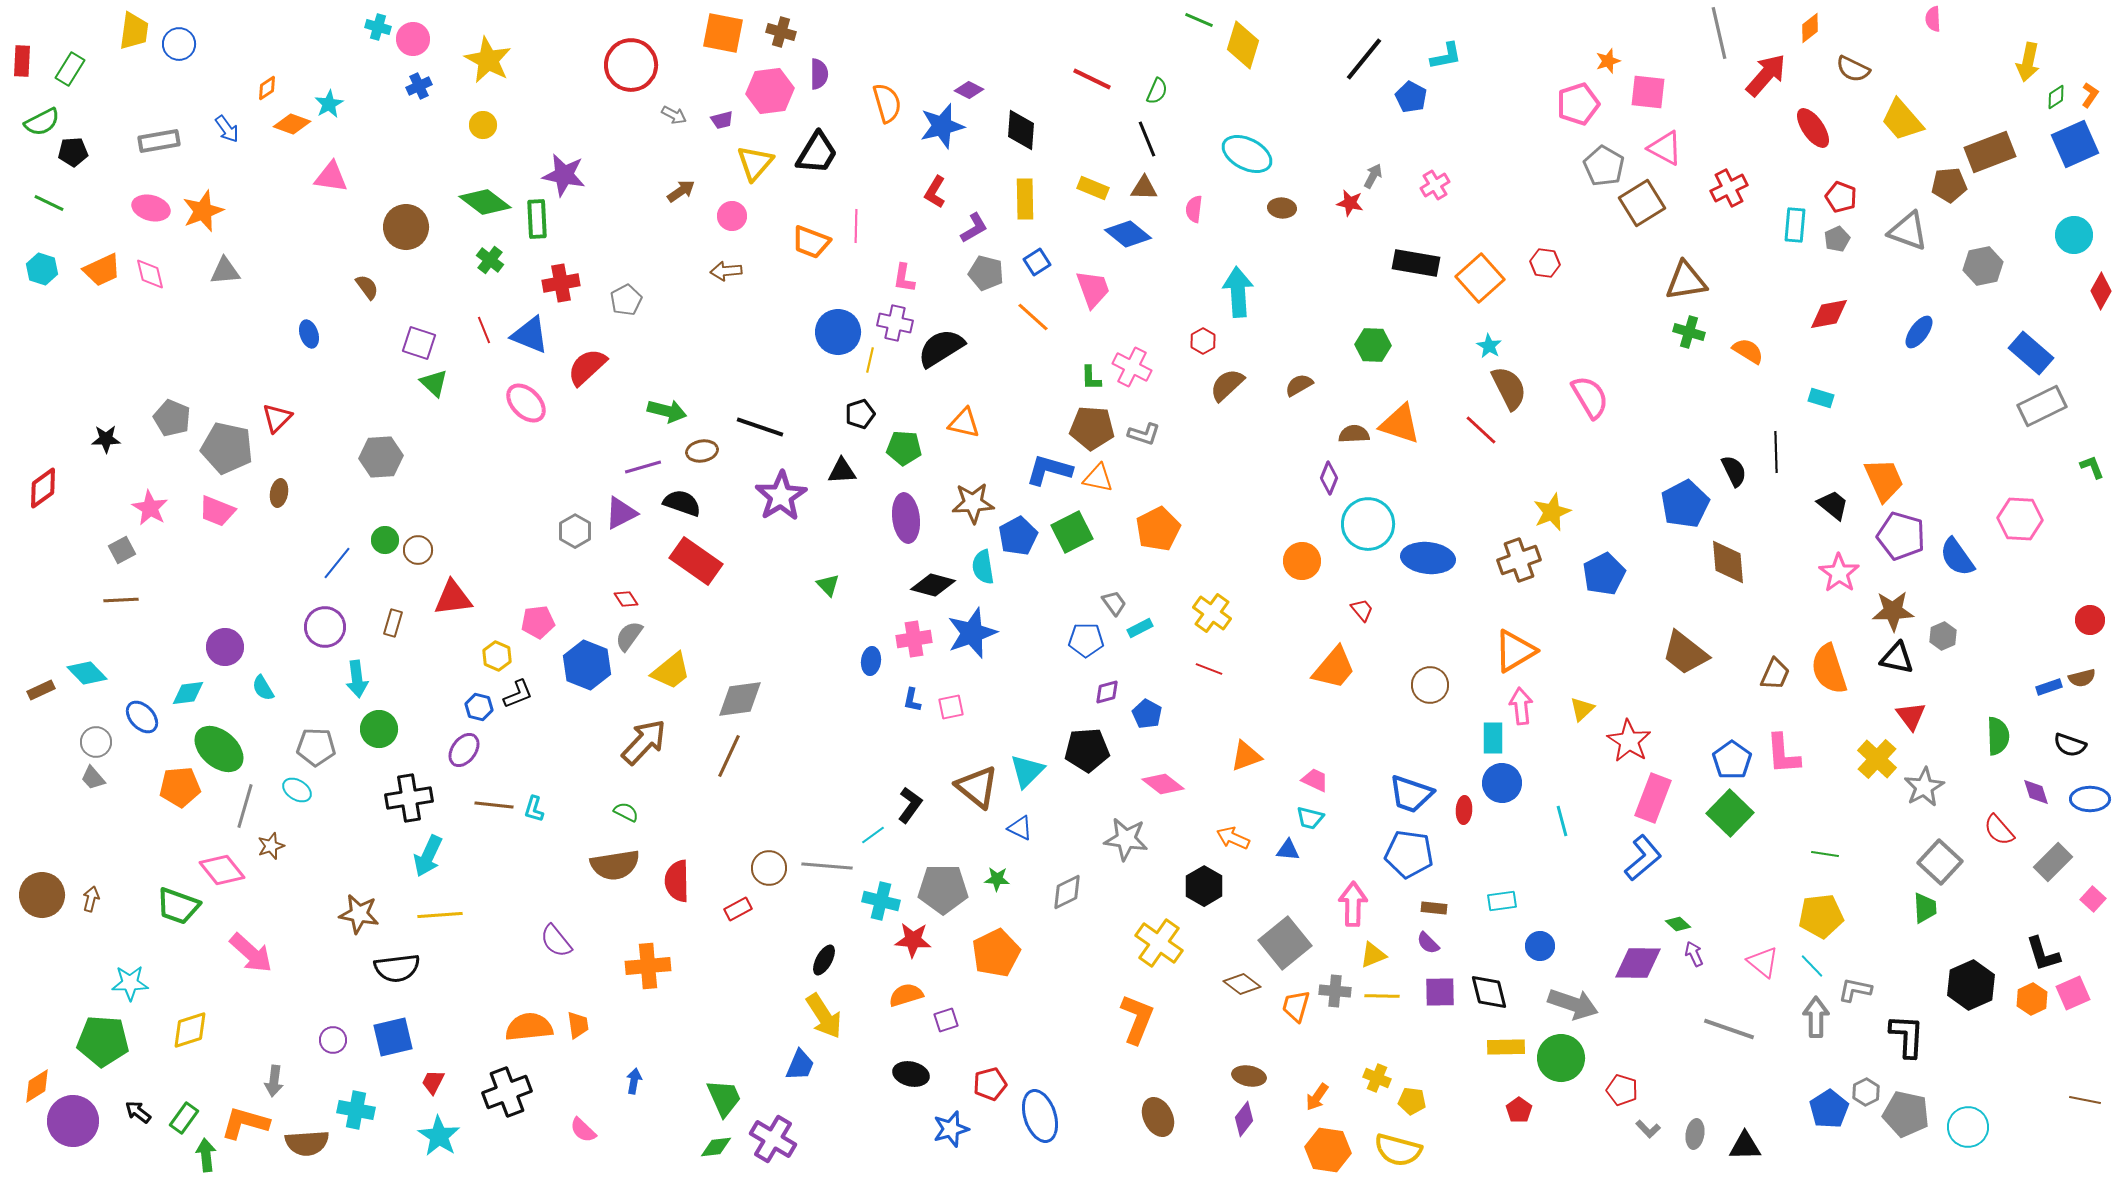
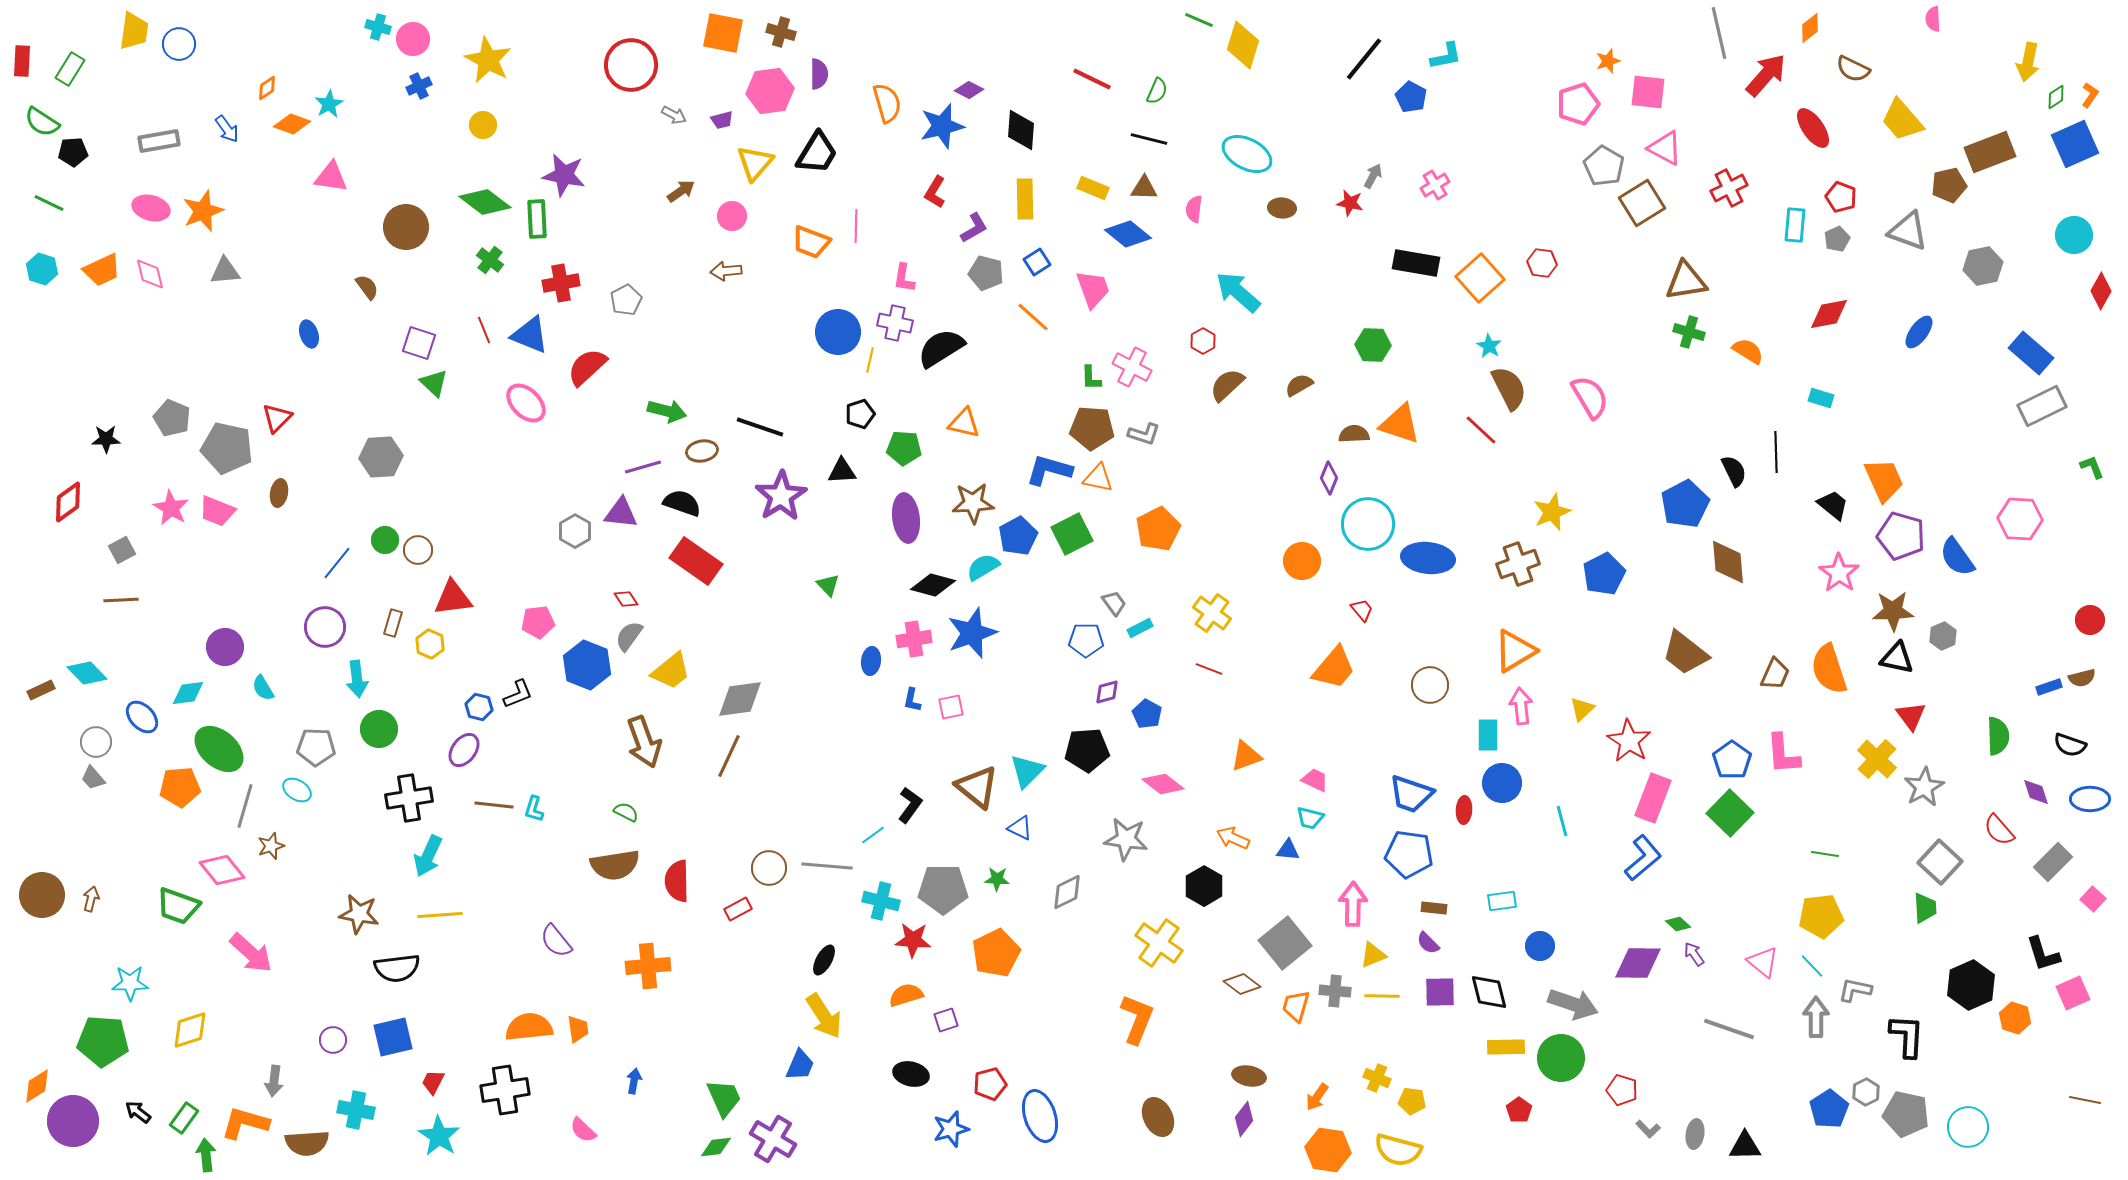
green semicircle at (42, 122): rotated 60 degrees clockwise
black line at (1147, 139): moved 2 px right; rotated 54 degrees counterclockwise
brown pentagon at (1949, 185): rotated 8 degrees counterclockwise
red hexagon at (1545, 263): moved 3 px left
cyan arrow at (1238, 292): rotated 45 degrees counterclockwise
red diamond at (43, 488): moved 25 px right, 14 px down
pink star at (150, 508): moved 21 px right
purple triangle at (621, 513): rotated 33 degrees clockwise
green square at (1072, 532): moved 2 px down
brown cross at (1519, 560): moved 1 px left, 4 px down
cyan semicircle at (983, 567): rotated 68 degrees clockwise
yellow hexagon at (497, 656): moved 67 px left, 12 px up
cyan rectangle at (1493, 738): moved 5 px left, 3 px up
brown arrow at (644, 742): rotated 117 degrees clockwise
purple arrow at (1694, 954): rotated 10 degrees counterclockwise
orange hexagon at (2032, 999): moved 17 px left, 19 px down; rotated 16 degrees counterclockwise
orange trapezoid at (578, 1025): moved 4 px down
black cross at (507, 1092): moved 2 px left, 2 px up; rotated 12 degrees clockwise
